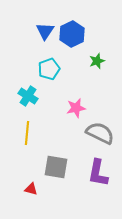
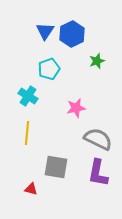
gray semicircle: moved 2 px left, 6 px down
